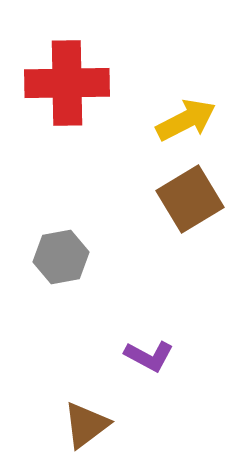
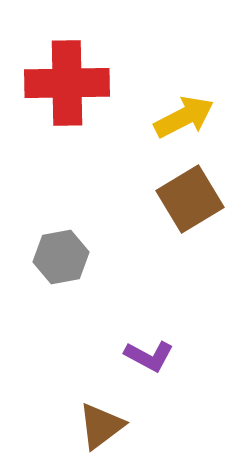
yellow arrow: moved 2 px left, 3 px up
brown triangle: moved 15 px right, 1 px down
